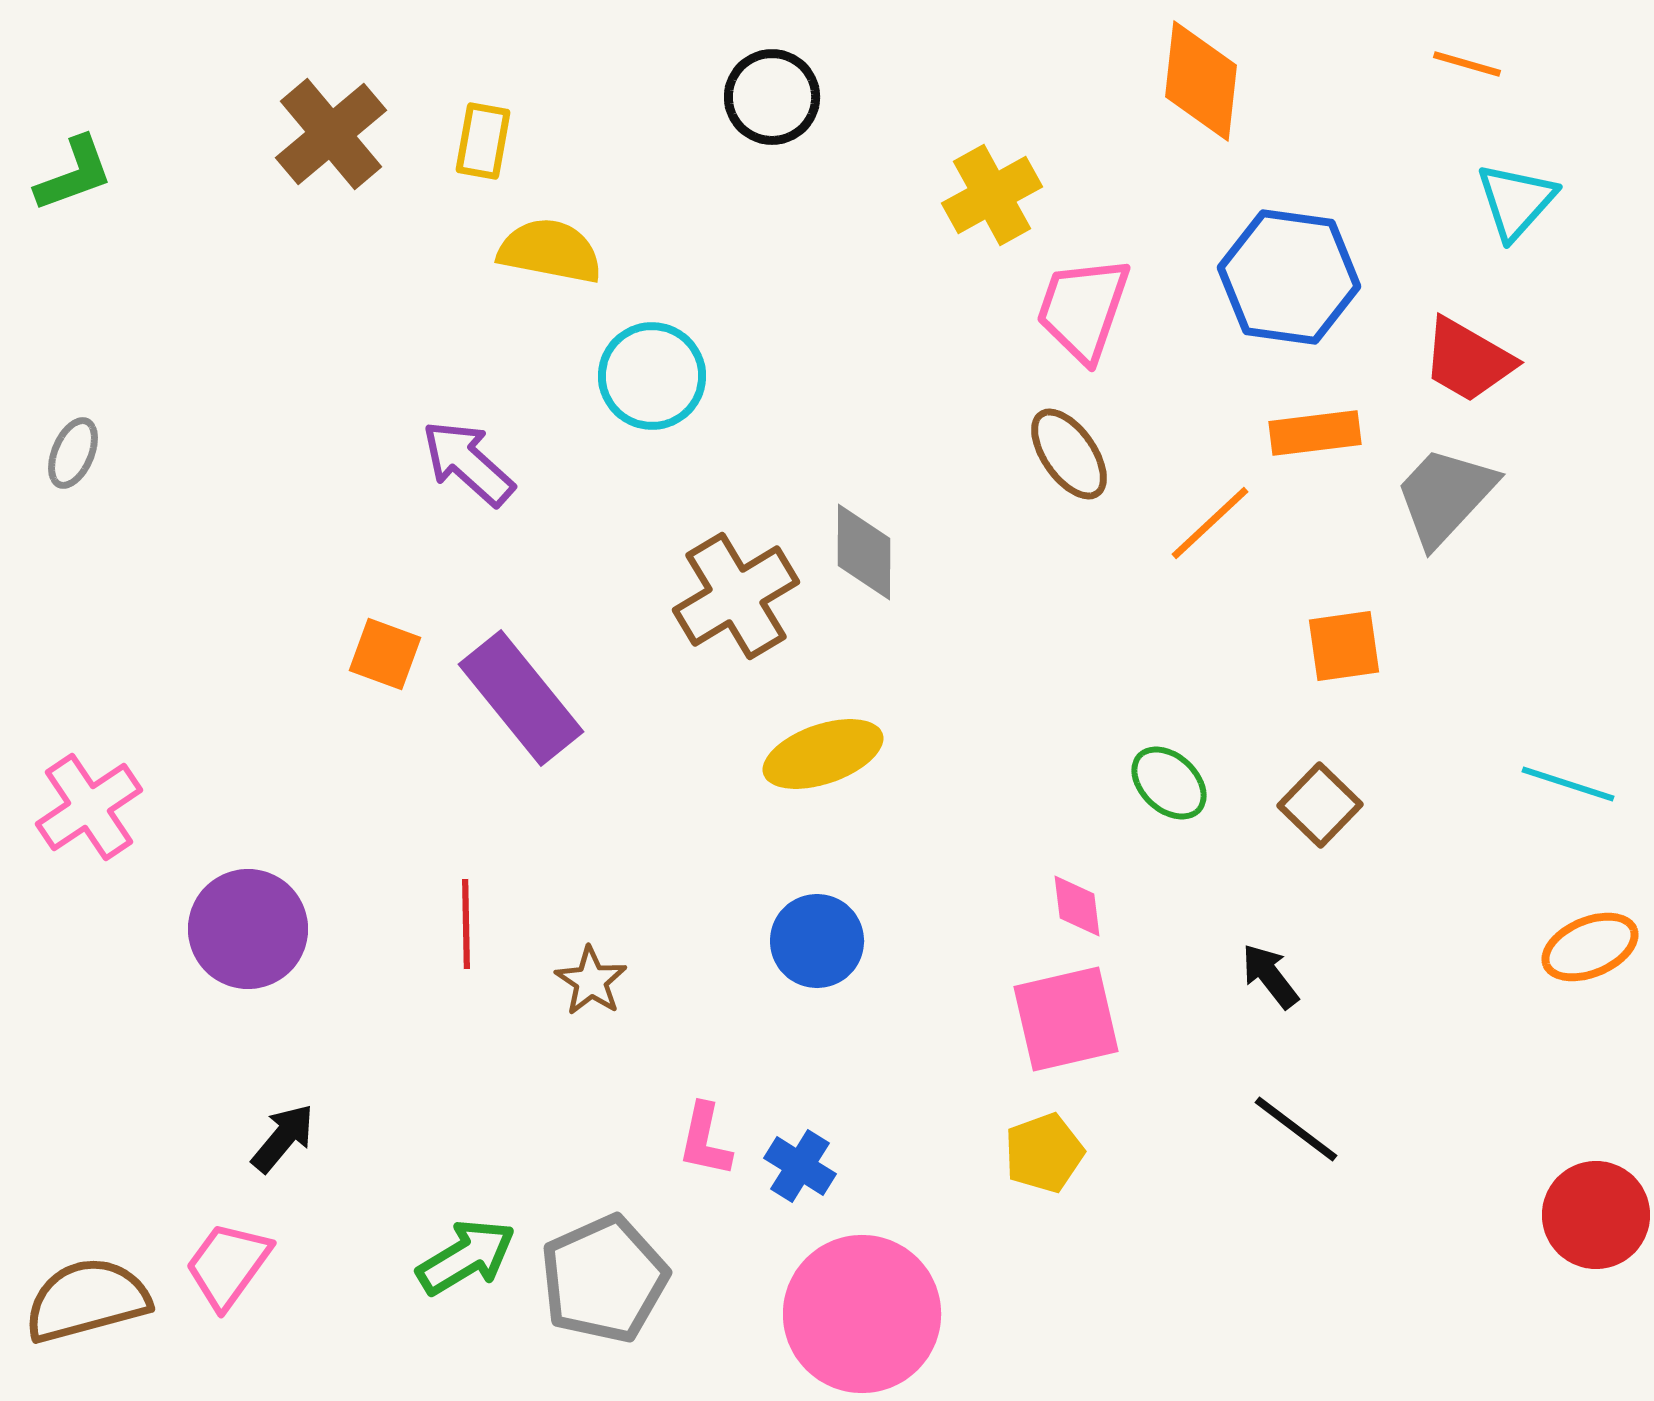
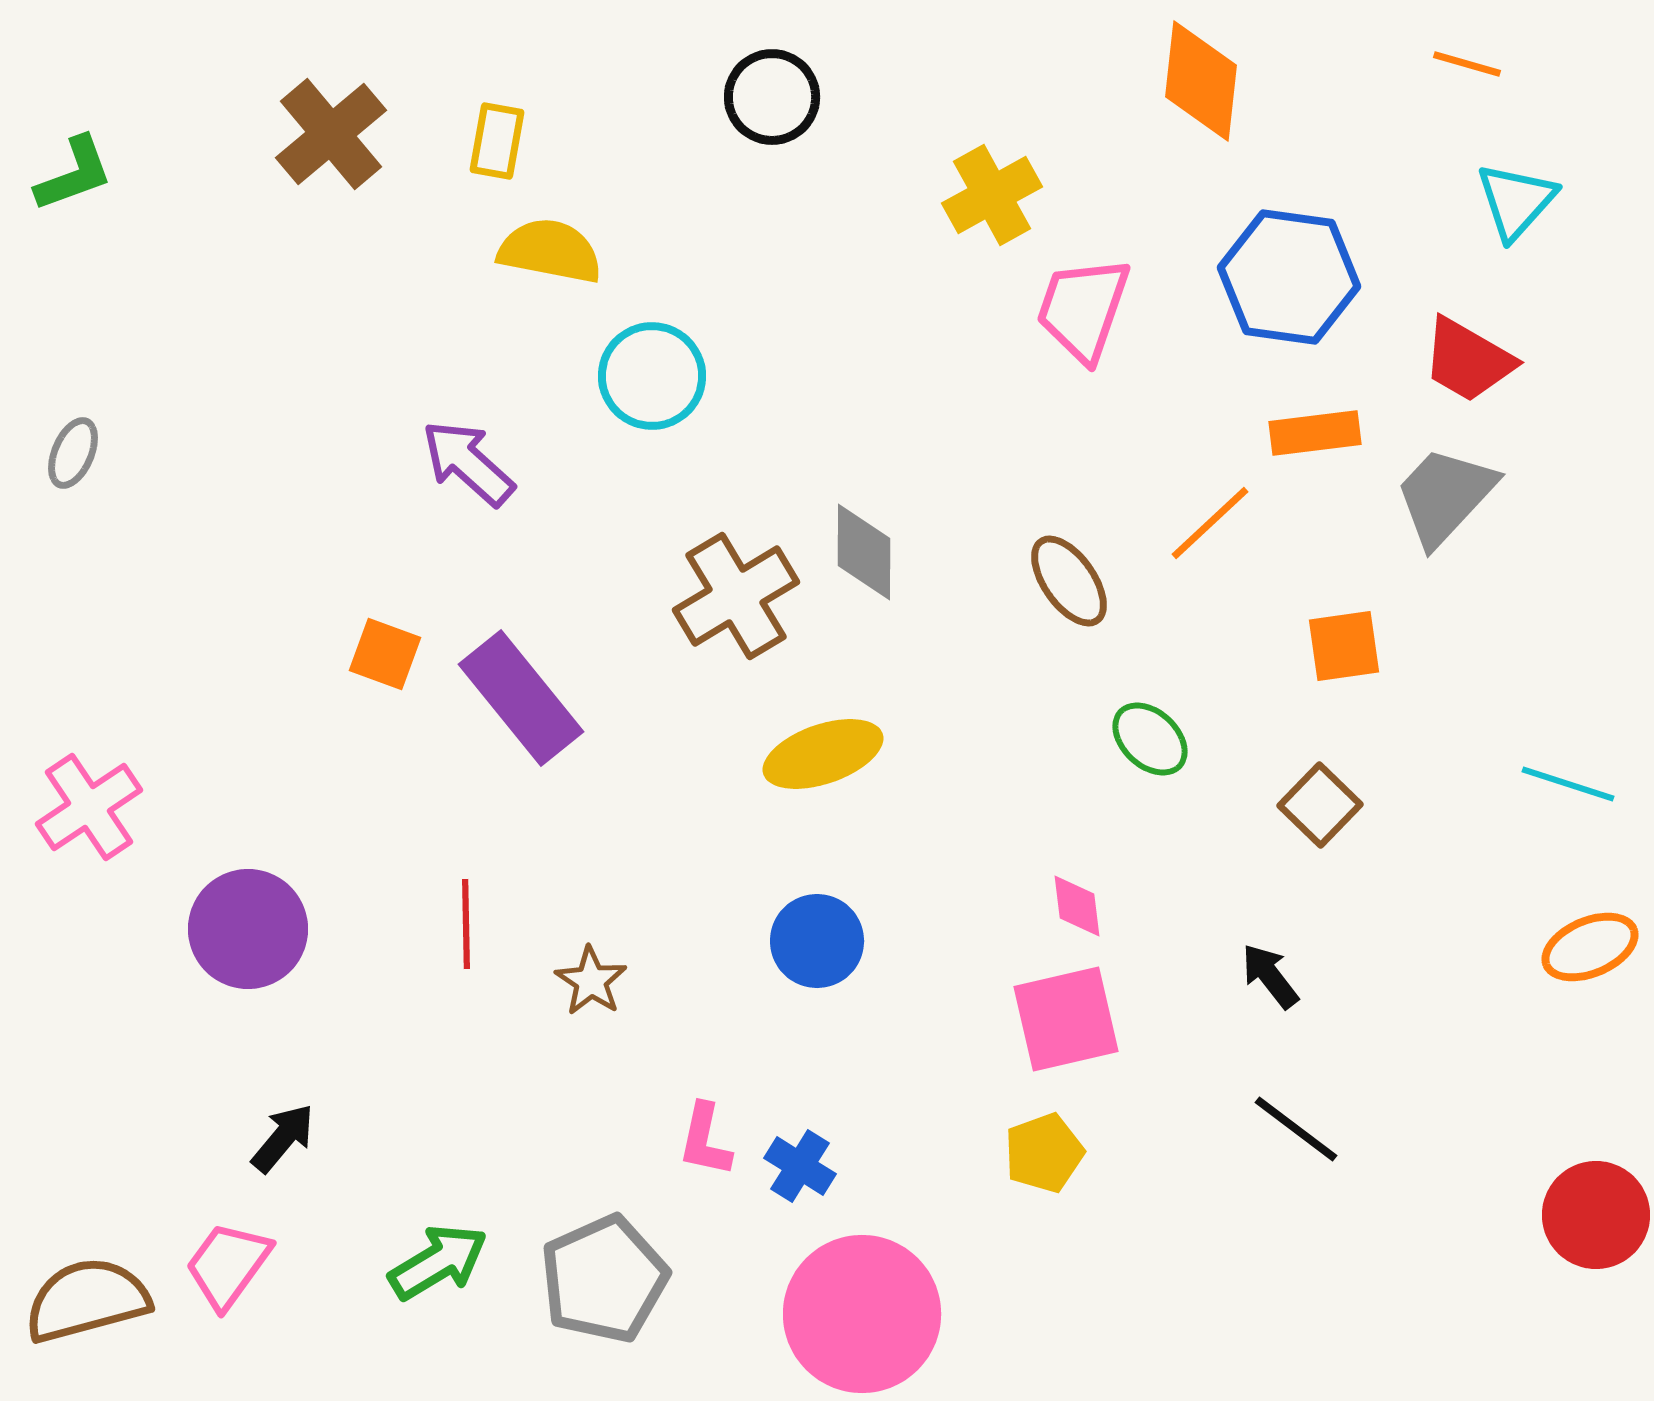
yellow rectangle at (483, 141): moved 14 px right
brown ellipse at (1069, 454): moved 127 px down
green ellipse at (1169, 783): moved 19 px left, 44 px up
green arrow at (466, 1257): moved 28 px left, 5 px down
